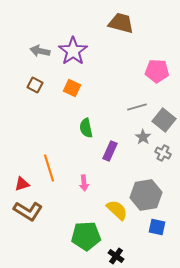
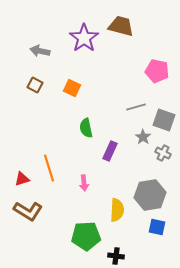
brown trapezoid: moved 3 px down
purple star: moved 11 px right, 13 px up
pink pentagon: rotated 10 degrees clockwise
gray line: moved 1 px left
gray square: rotated 20 degrees counterclockwise
red triangle: moved 5 px up
gray hexagon: moved 4 px right
yellow semicircle: rotated 50 degrees clockwise
black cross: rotated 28 degrees counterclockwise
